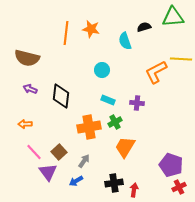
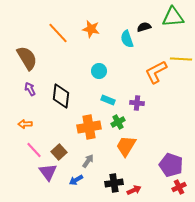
orange line: moved 8 px left; rotated 50 degrees counterclockwise
cyan semicircle: moved 2 px right, 2 px up
brown semicircle: rotated 135 degrees counterclockwise
cyan circle: moved 3 px left, 1 px down
purple arrow: rotated 40 degrees clockwise
green cross: moved 3 px right
orange trapezoid: moved 1 px right, 1 px up
pink line: moved 2 px up
gray arrow: moved 4 px right
blue arrow: moved 1 px up
red arrow: rotated 56 degrees clockwise
